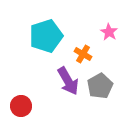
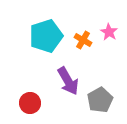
orange cross: moved 14 px up
gray pentagon: moved 14 px down
red circle: moved 9 px right, 3 px up
